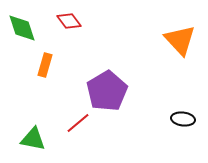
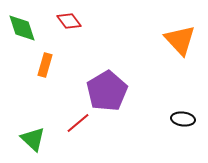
green triangle: rotated 32 degrees clockwise
